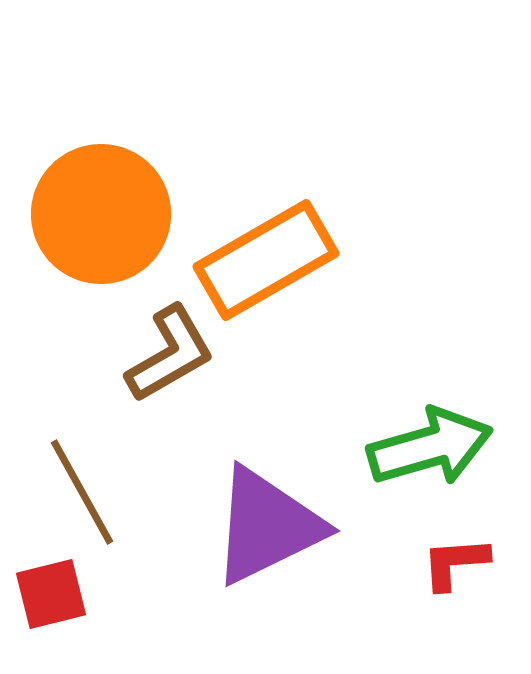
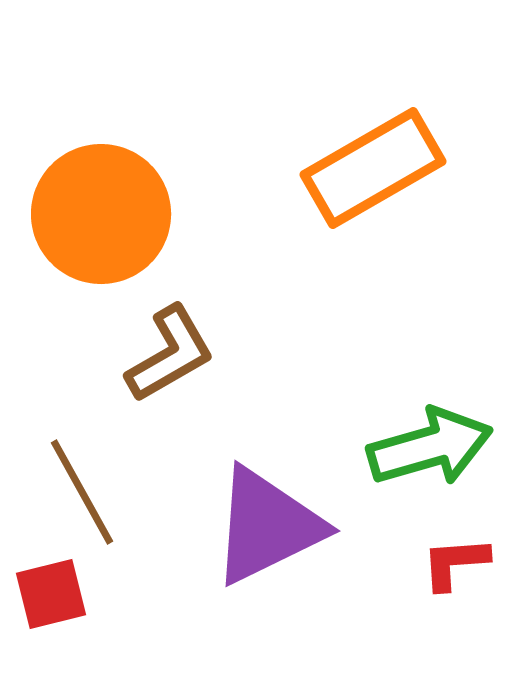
orange rectangle: moved 107 px right, 92 px up
